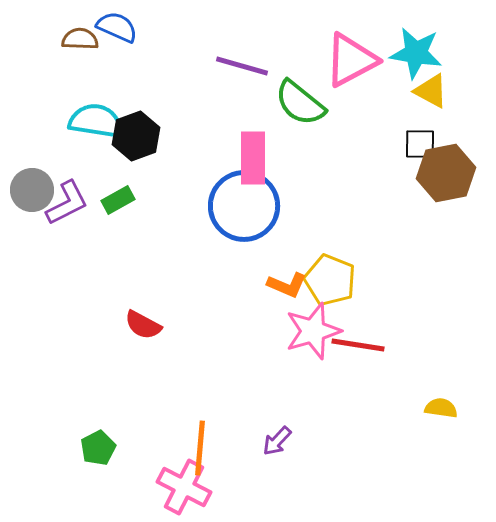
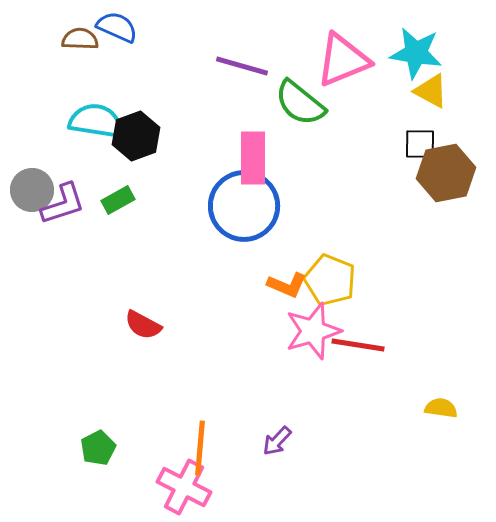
pink triangle: moved 8 px left; rotated 6 degrees clockwise
purple L-shape: moved 4 px left, 1 px down; rotated 9 degrees clockwise
